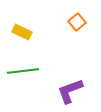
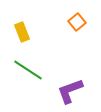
yellow rectangle: rotated 42 degrees clockwise
green line: moved 5 px right, 1 px up; rotated 40 degrees clockwise
